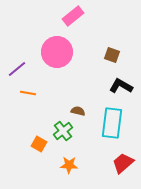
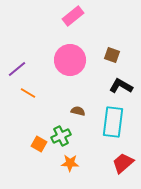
pink circle: moved 13 px right, 8 px down
orange line: rotated 21 degrees clockwise
cyan rectangle: moved 1 px right, 1 px up
green cross: moved 2 px left, 5 px down; rotated 12 degrees clockwise
orange star: moved 1 px right, 2 px up
